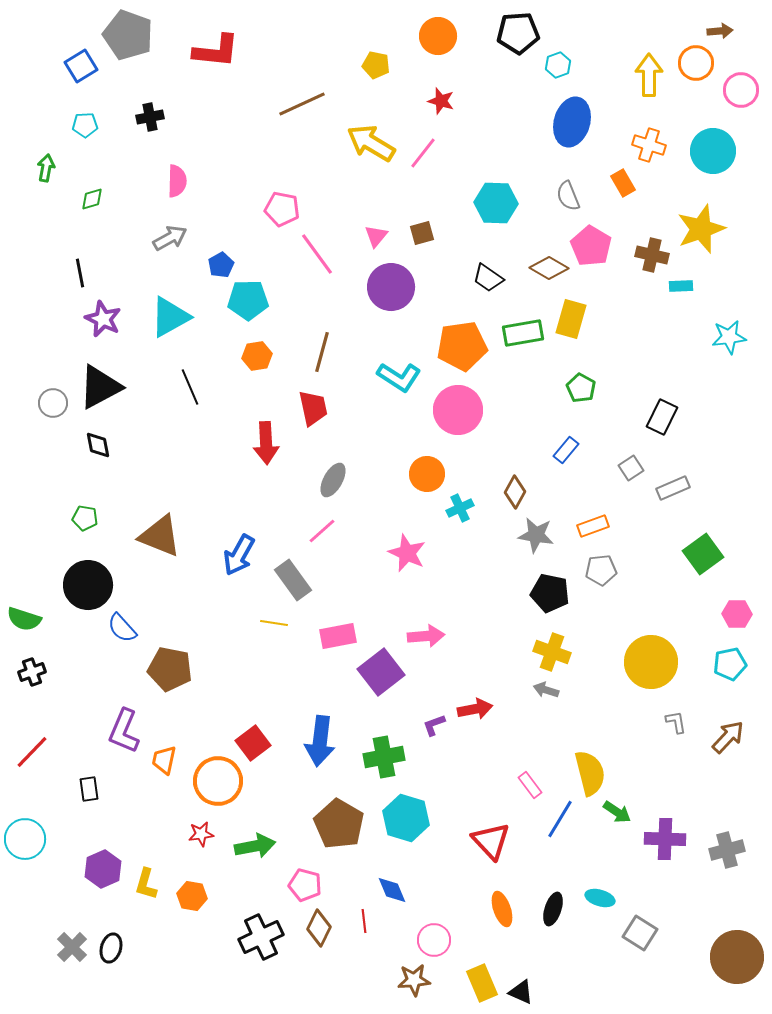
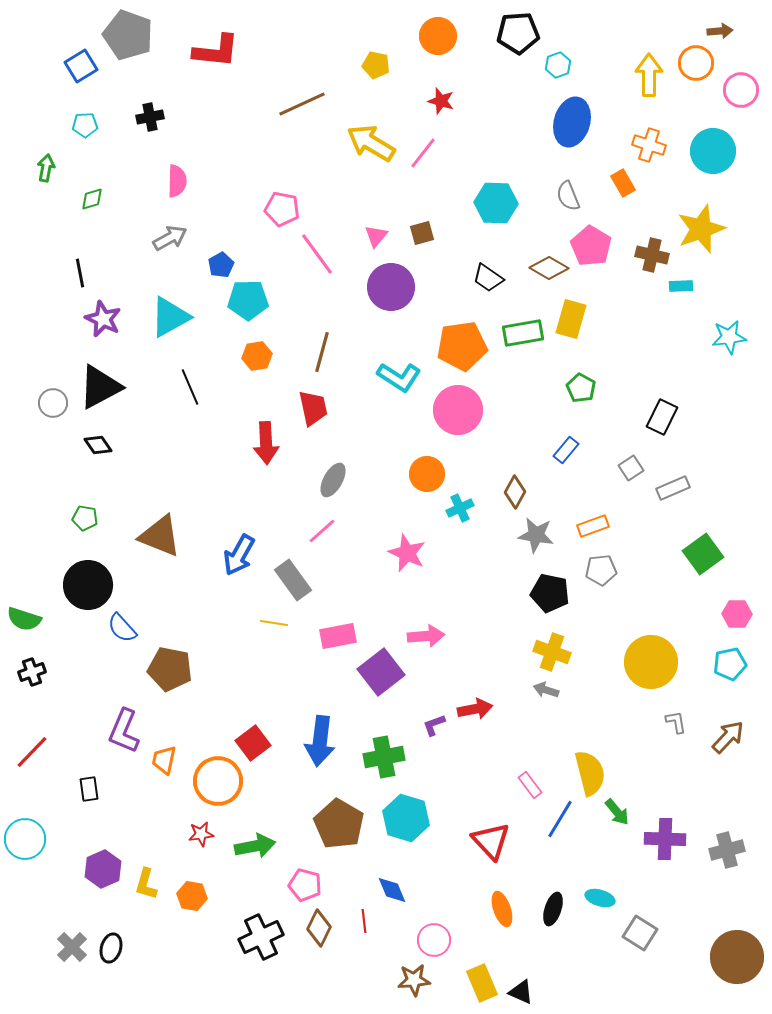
black diamond at (98, 445): rotated 24 degrees counterclockwise
green arrow at (617, 812): rotated 16 degrees clockwise
